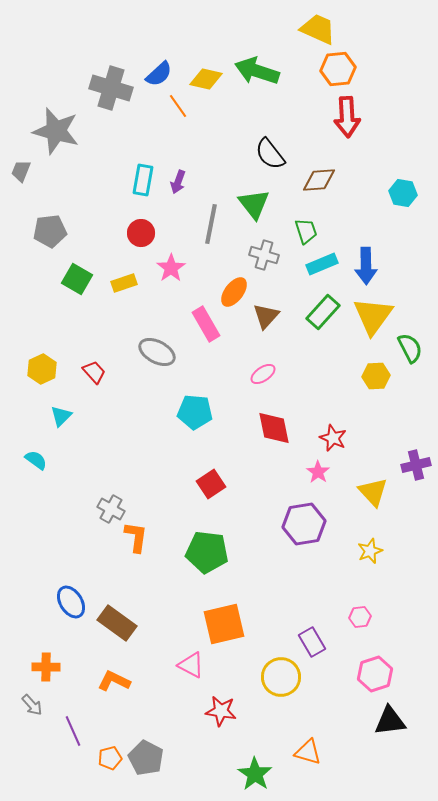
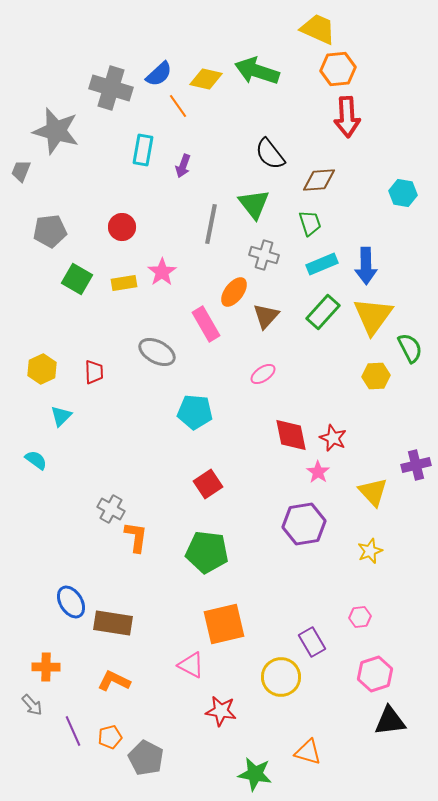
cyan rectangle at (143, 180): moved 30 px up
purple arrow at (178, 182): moved 5 px right, 16 px up
green trapezoid at (306, 231): moved 4 px right, 8 px up
red circle at (141, 233): moved 19 px left, 6 px up
pink star at (171, 268): moved 9 px left, 4 px down
yellow rectangle at (124, 283): rotated 10 degrees clockwise
red trapezoid at (94, 372): rotated 40 degrees clockwise
red diamond at (274, 428): moved 17 px right, 7 px down
red square at (211, 484): moved 3 px left
brown rectangle at (117, 623): moved 4 px left; rotated 27 degrees counterclockwise
orange pentagon at (110, 758): moved 21 px up
green star at (255, 774): rotated 24 degrees counterclockwise
